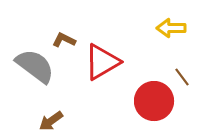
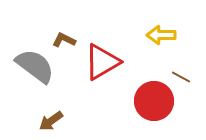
yellow arrow: moved 10 px left, 7 px down
brown line: moved 1 px left; rotated 24 degrees counterclockwise
